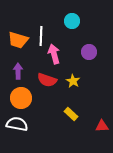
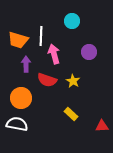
purple arrow: moved 8 px right, 7 px up
